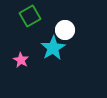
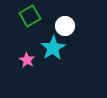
white circle: moved 4 px up
pink star: moved 6 px right
